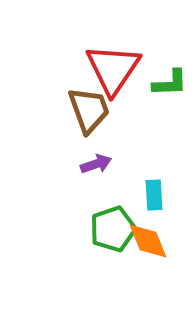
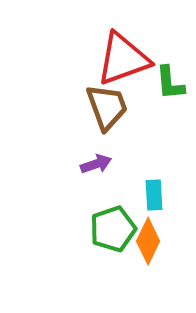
red triangle: moved 10 px right, 10 px up; rotated 36 degrees clockwise
green L-shape: rotated 87 degrees clockwise
brown trapezoid: moved 18 px right, 3 px up
orange diamond: rotated 48 degrees clockwise
